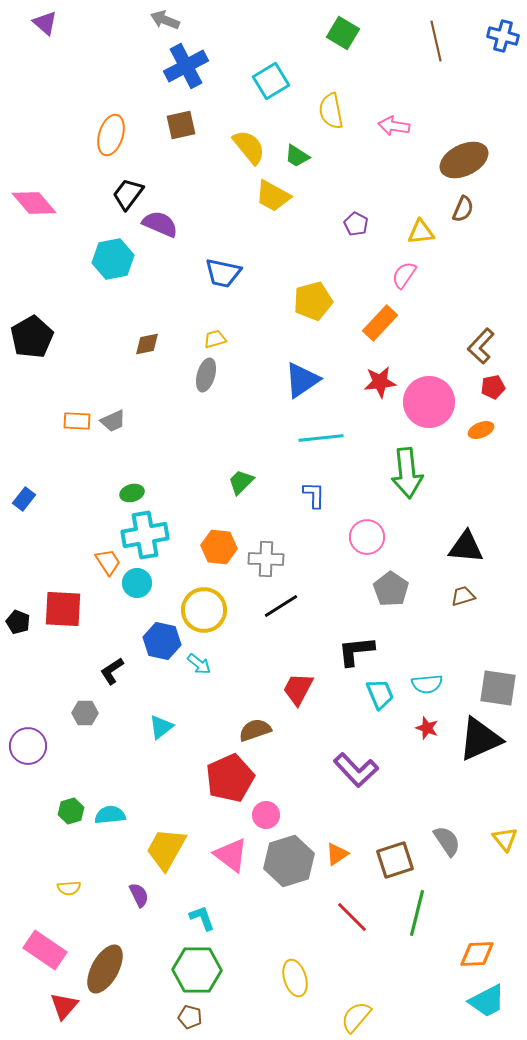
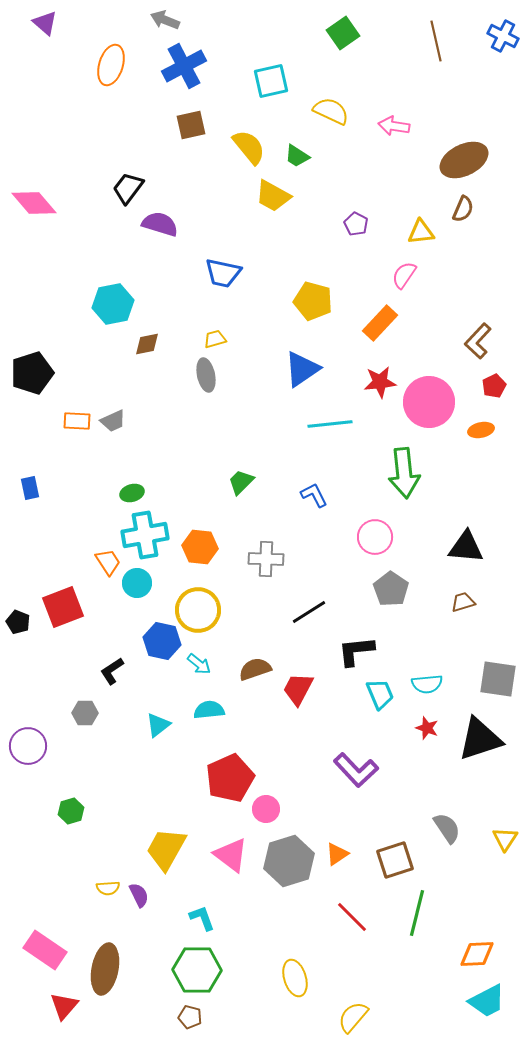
green square at (343, 33): rotated 24 degrees clockwise
blue cross at (503, 36): rotated 12 degrees clockwise
blue cross at (186, 66): moved 2 px left
cyan square at (271, 81): rotated 18 degrees clockwise
yellow semicircle at (331, 111): rotated 126 degrees clockwise
brown square at (181, 125): moved 10 px right
orange ellipse at (111, 135): moved 70 px up
black trapezoid at (128, 194): moved 6 px up
purple semicircle at (160, 224): rotated 6 degrees counterclockwise
cyan hexagon at (113, 259): moved 45 px down
yellow pentagon at (313, 301): rotated 30 degrees clockwise
black pentagon at (32, 337): moved 36 px down; rotated 12 degrees clockwise
brown L-shape at (481, 346): moved 3 px left, 5 px up
gray ellipse at (206, 375): rotated 28 degrees counterclockwise
blue triangle at (302, 380): moved 11 px up
red pentagon at (493, 387): moved 1 px right, 1 px up; rotated 15 degrees counterclockwise
orange ellipse at (481, 430): rotated 10 degrees clockwise
cyan line at (321, 438): moved 9 px right, 14 px up
green arrow at (407, 473): moved 3 px left
blue L-shape at (314, 495): rotated 28 degrees counterclockwise
blue rectangle at (24, 499): moved 6 px right, 11 px up; rotated 50 degrees counterclockwise
pink circle at (367, 537): moved 8 px right
orange hexagon at (219, 547): moved 19 px left
brown trapezoid at (463, 596): moved 6 px down
black line at (281, 606): moved 28 px right, 6 px down
red square at (63, 609): moved 2 px up; rotated 24 degrees counterclockwise
yellow circle at (204, 610): moved 6 px left
gray square at (498, 688): moved 9 px up
cyan triangle at (161, 727): moved 3 px left, 2 px up
brown semicircle at (255, 730): moved 61 px up
black triangle at (480, 739): rotated 6 degrees clockwise
cyan semicircle at (110, 815): moved 99 px right, 105 px up
pink circle at (266, 815): moved 6 px up
yellow triangle at (505, 839): rotated 12 degrees clockwise
gray semicircle at (447, 841): moved 13 px up
yellow semicircle at (69, 888): moved 39 px right
brown ellipse at (105, 969): rotated 18 degrees counterclockwise
yellow semicircle at (356, 1017): moved 3 px left
